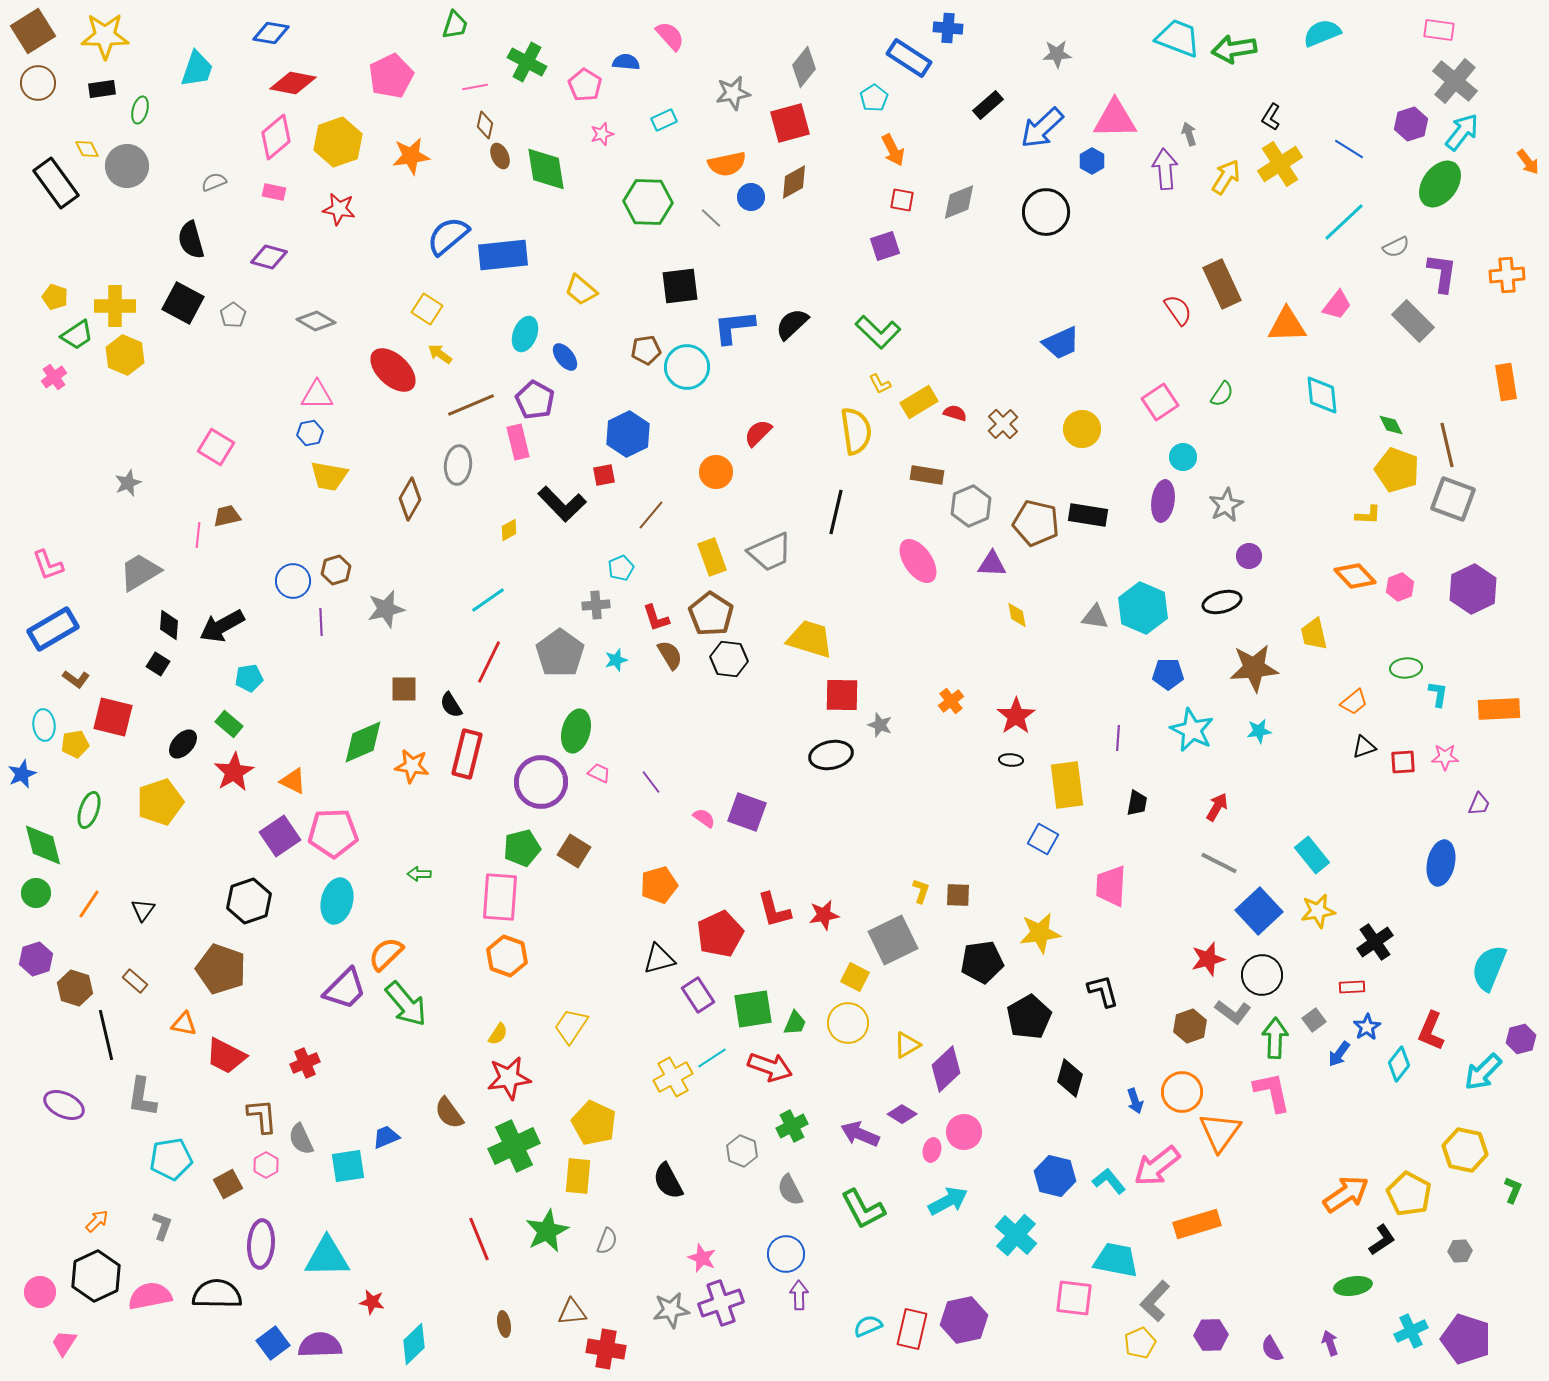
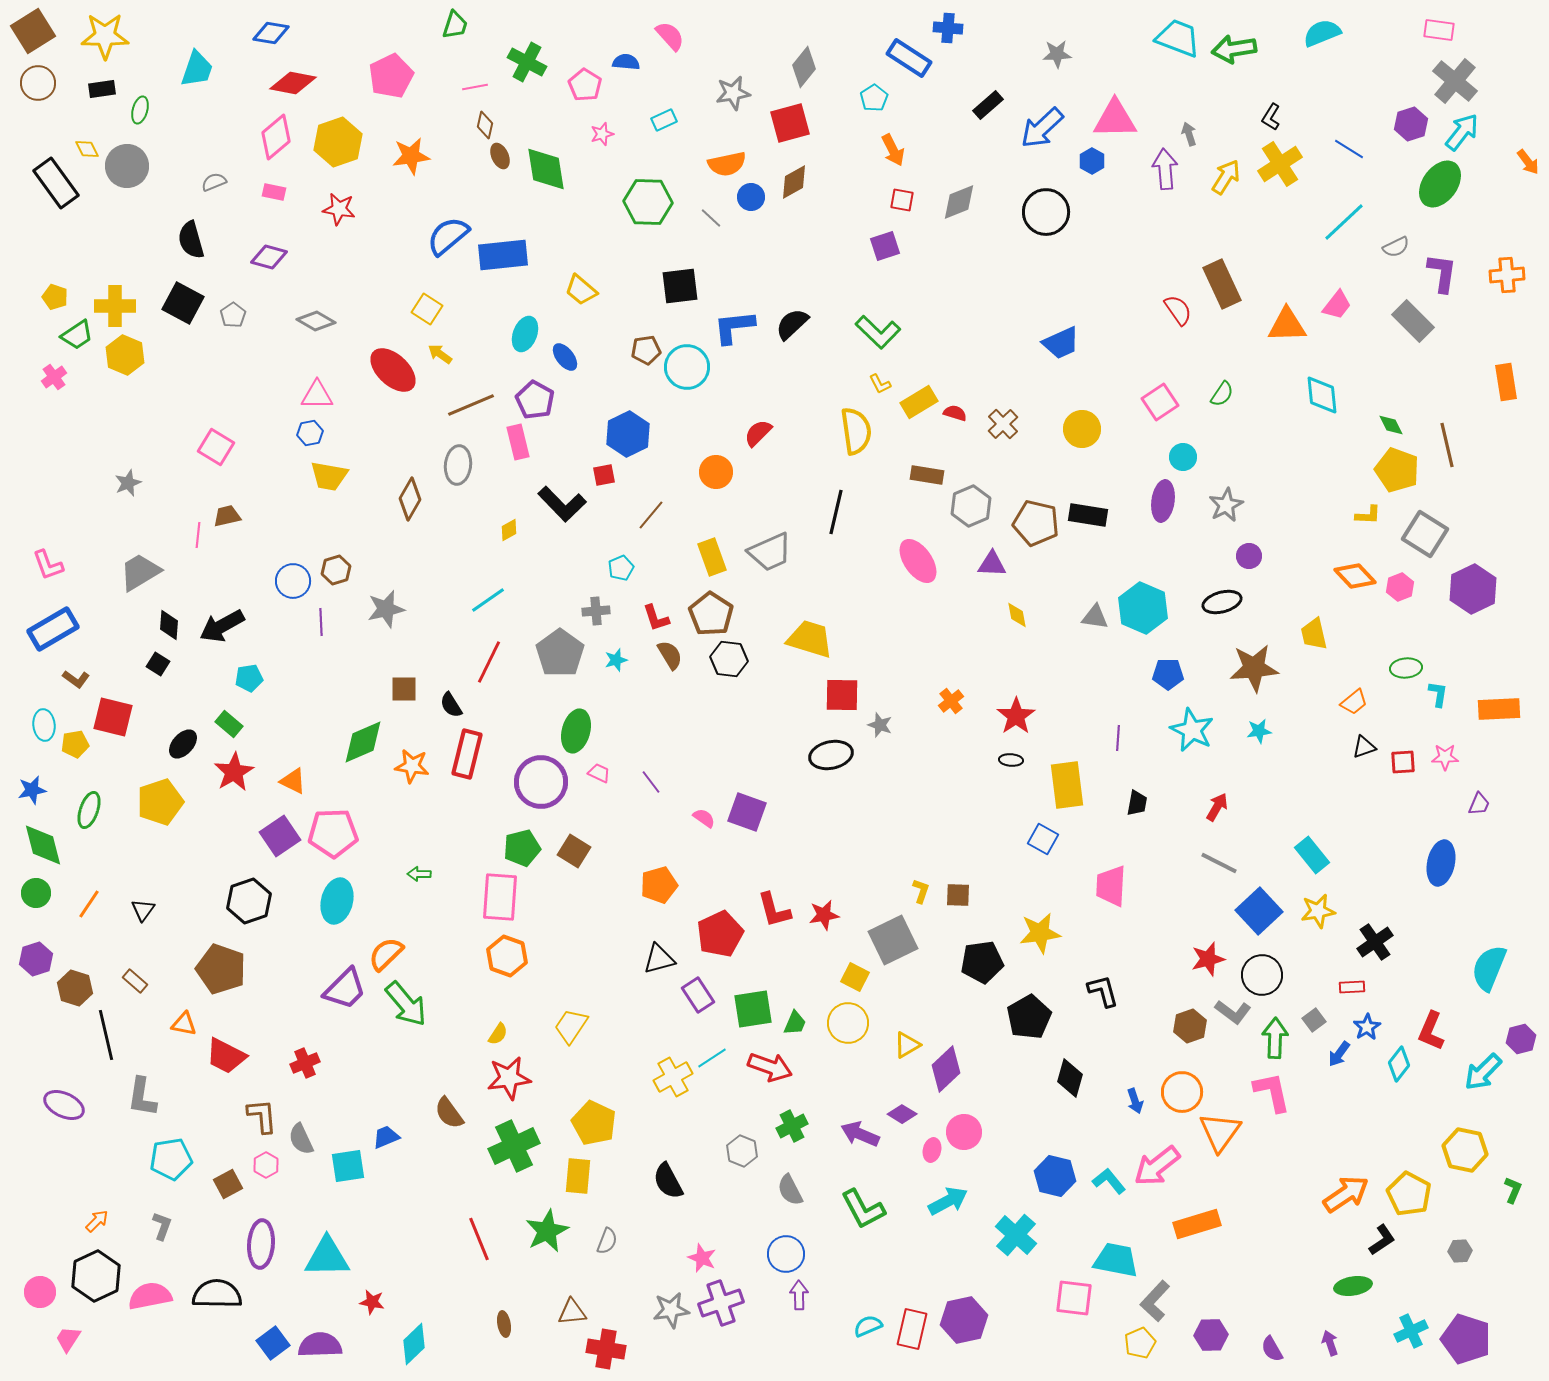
gray square at (1453, 499): moved 28 px left, 35 px down; rotated 12 degrees clockwise
gray cross at (596, 605): moved 6 px down
blue star at (22, 774): moved 10 px right, 16 px down; rotated 12 degrees clockwise
pink trapezoid at (64, 1343): moved 4 px right, 4 px up
